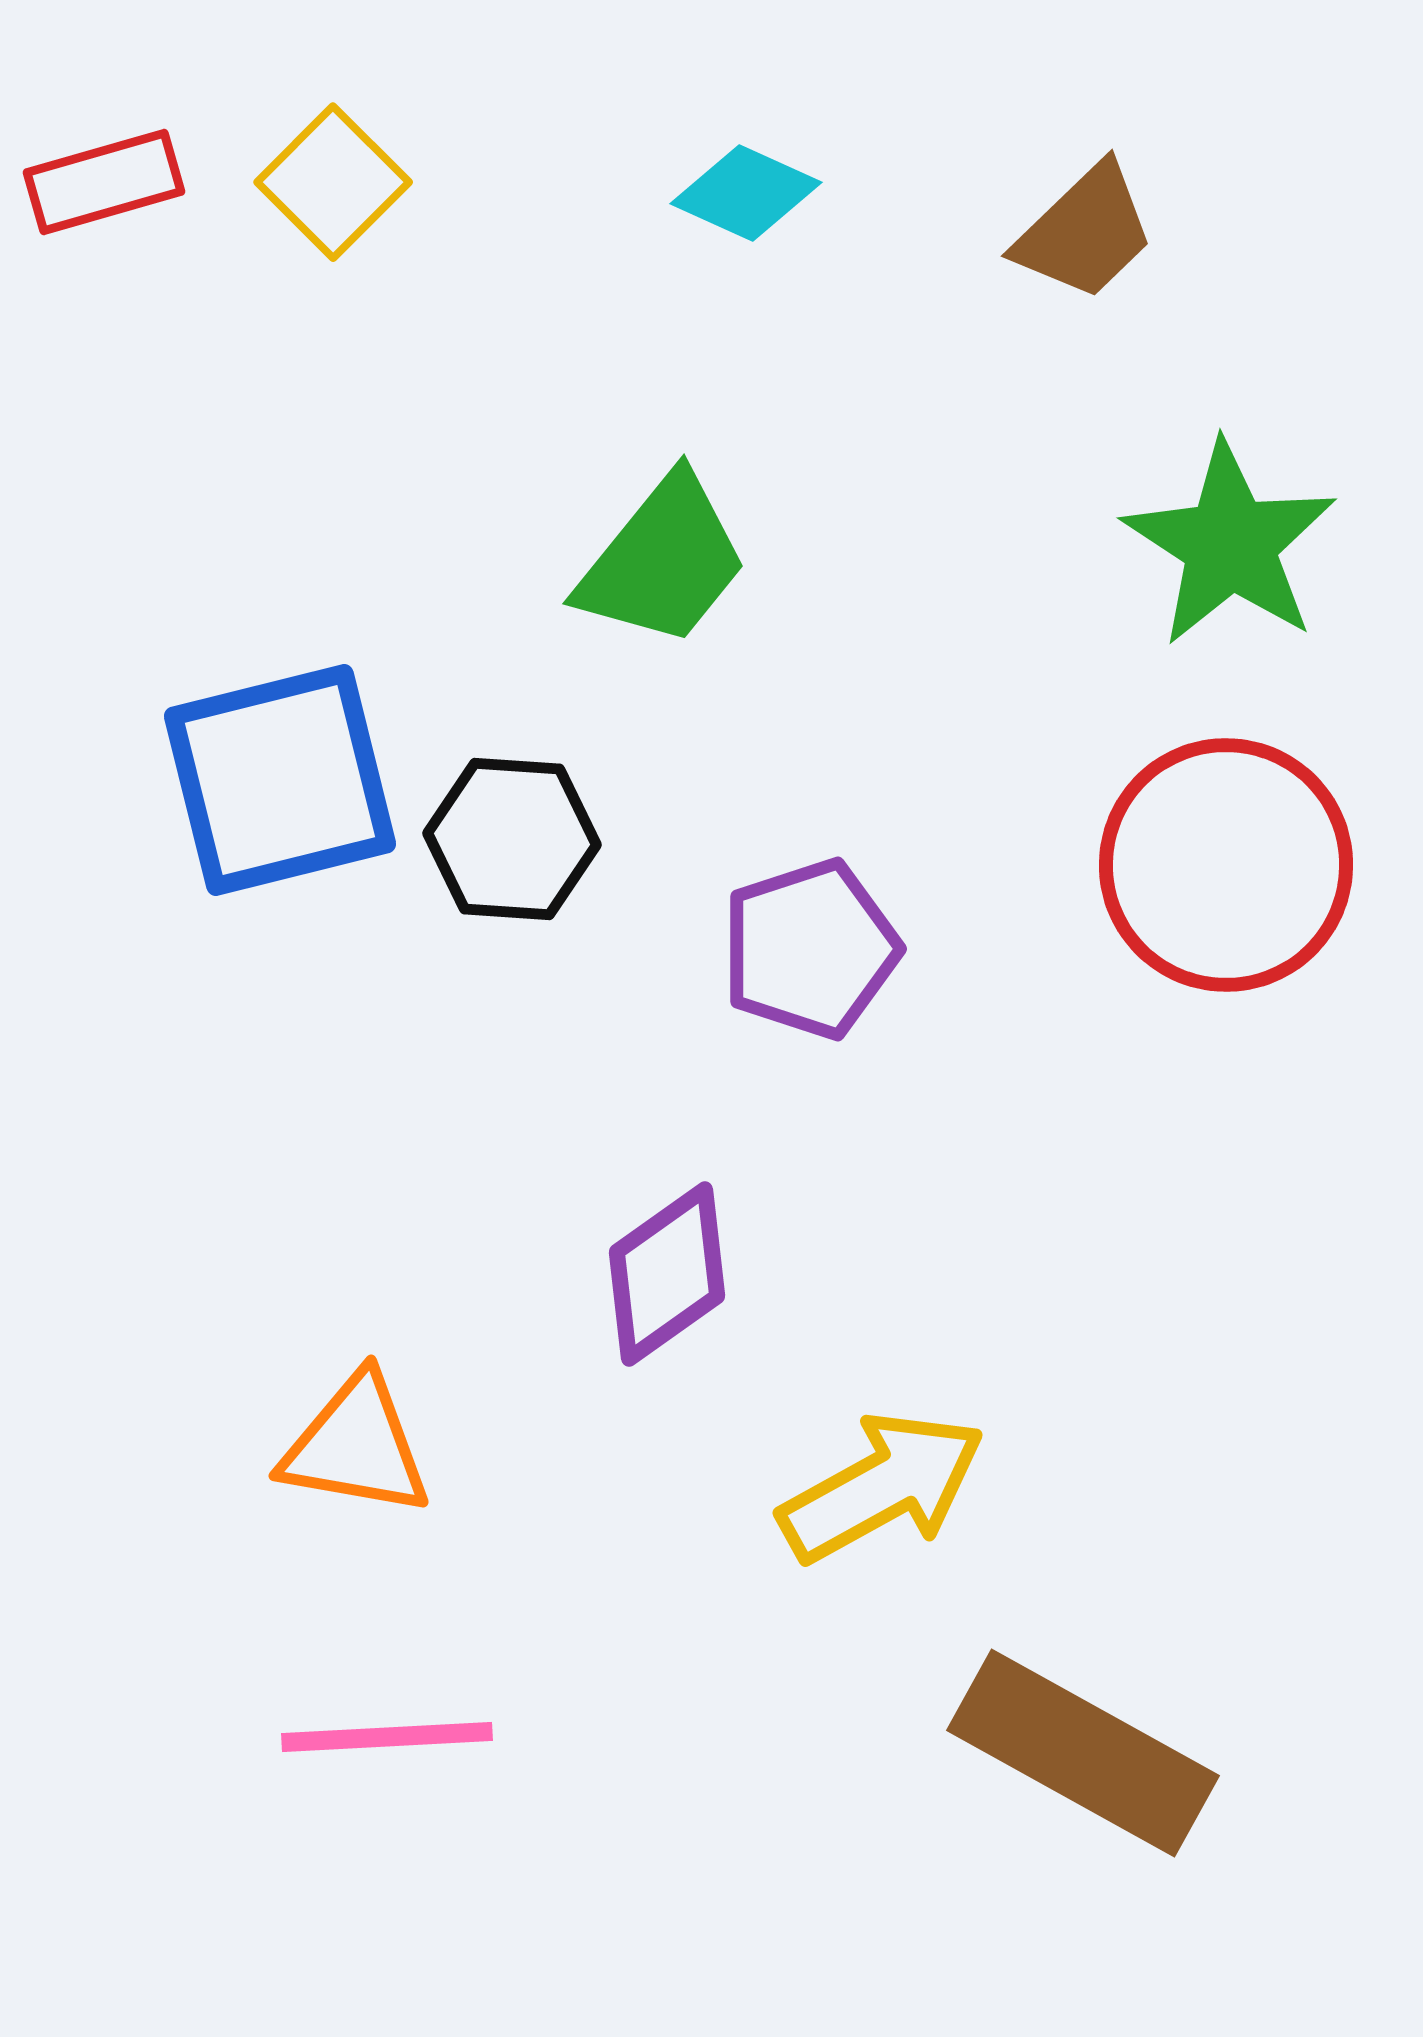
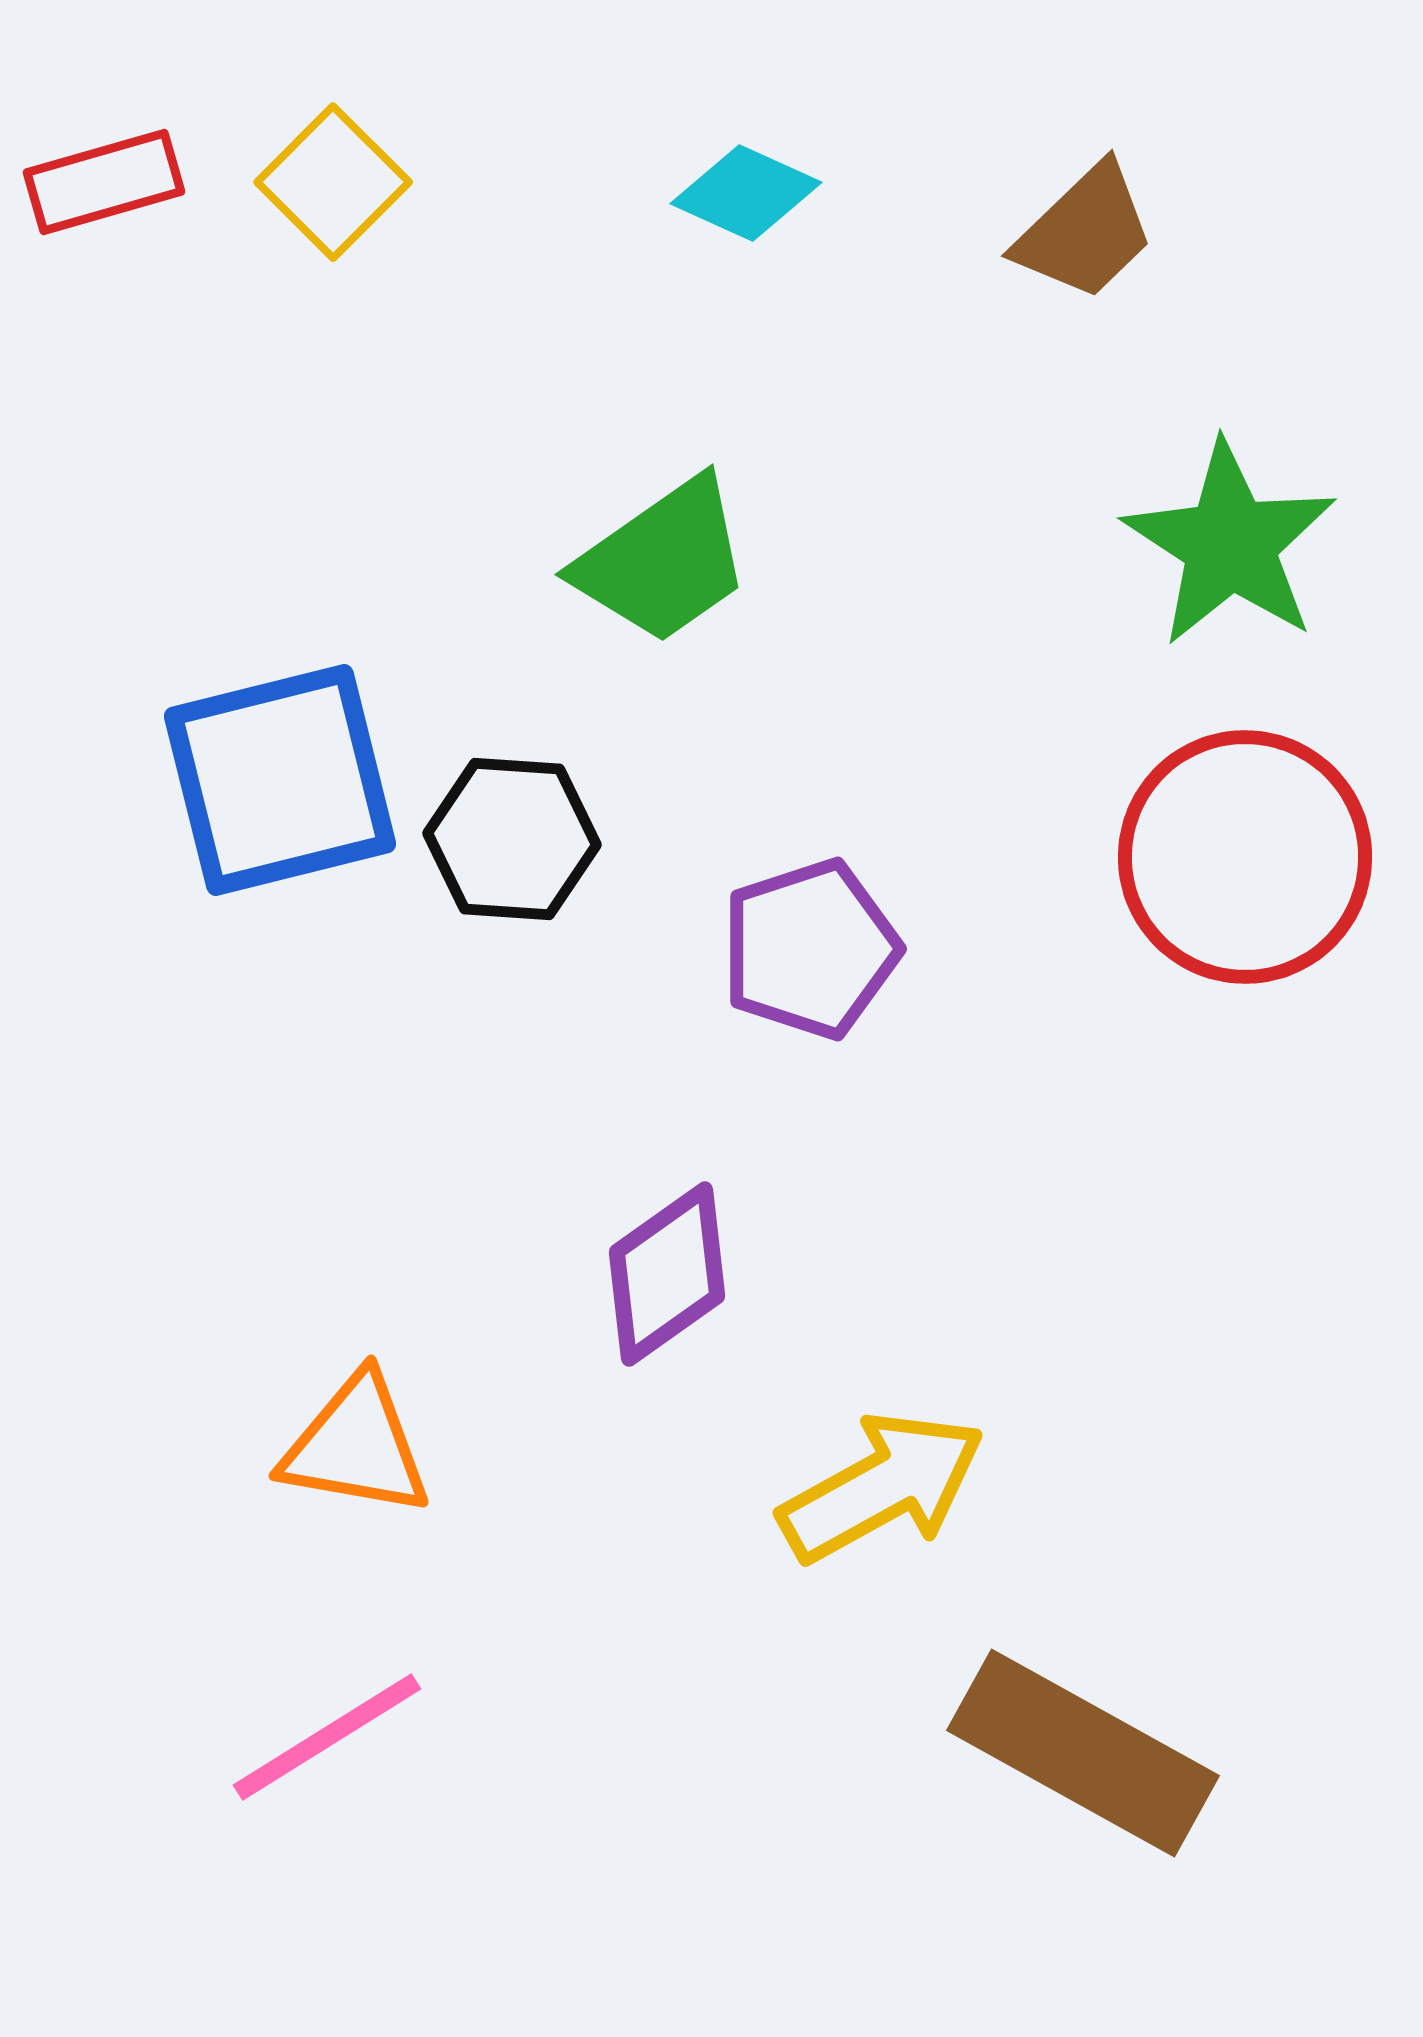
green trapezoid: rotated 16 degrees clockwise
red circle: moved 19 px right, 8 px up
pink line: moved 60 px left; rotated 29 degrees counterclockwise
